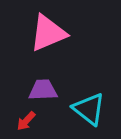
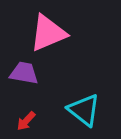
purple trapezoid: moved 19 px left, 17 px up; rotated 12 degrees clockwise
cyan triangle: moved 5 px left, 1 px down
